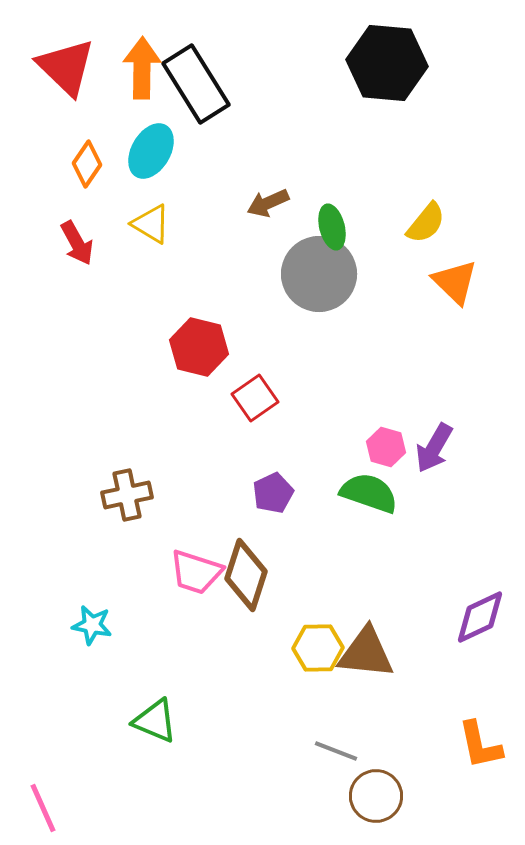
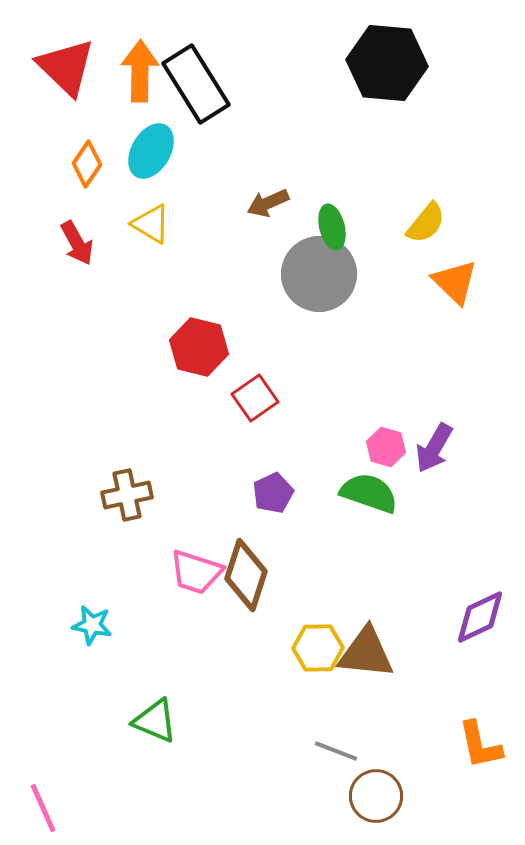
orange arrow: moved 2 px left, 3 px down
